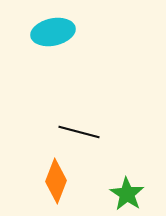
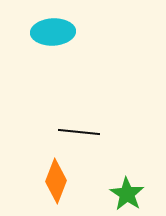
cyan ellipse: rotated 9 degrees clockwise
black line: rotated 9 degrees counterclockwise
